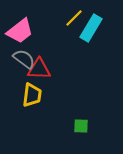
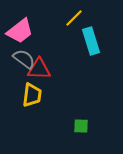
cyan rectangle: moved 13 px down; rotated 48 degrees counterclockwise
